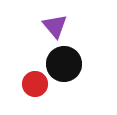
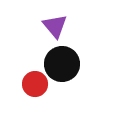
black circle: moved 2 px left
